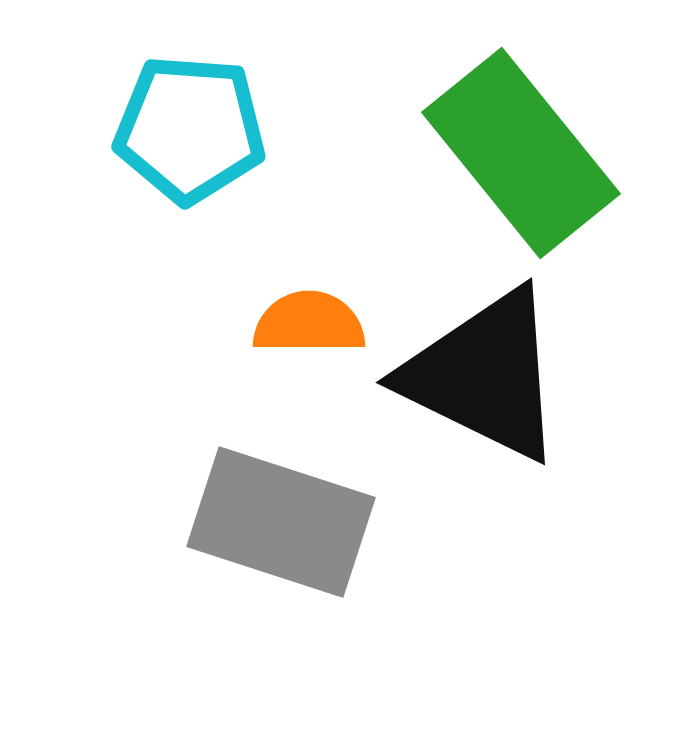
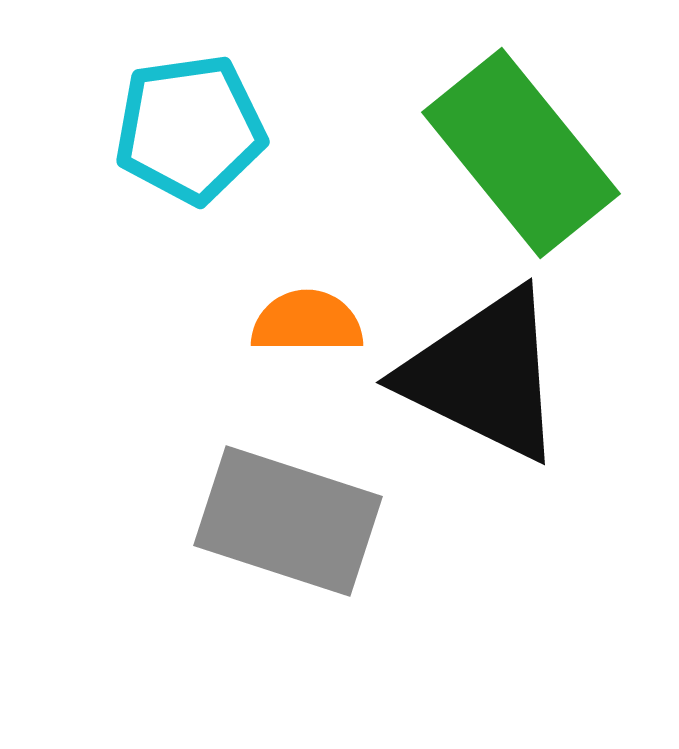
cyan pentagon: rotated 12 degrees counterclockwise
orange semicircle: moved 2 px left, 1 px up
gray rectangle: moved 7 px right, 1 px up
